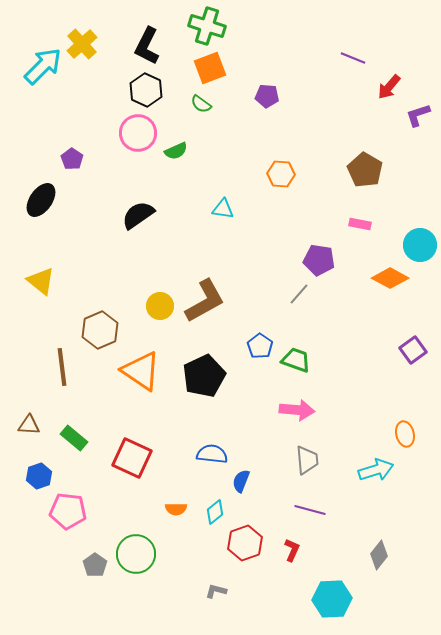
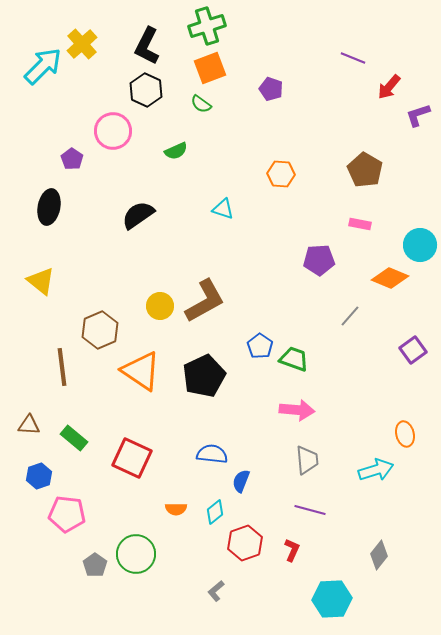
green cross at (207, 26): rotated 36 degrees counterclockwise
purple pentagon at (267, 96): moved 4 px right, 7 px up; rotated 15 degrees clockwise
pink circle at (138, 133): moved 25 px left, 2 px up
black ellipse at (41, 200): moved 8 px right, 7 px down; rotated 24 degrees counterclockwise
cyan triangle at (223, 209): rotated 10 degrees clockwise
purple pentagon at (319, 260): rotated 12 degrees counterclockwise
orange diamond at (390, 278): rotated 6 degrees counterclockwise
gray line at (299, 294): moved 51 px right, 22 px down
green trapezoid at (296, 360): moved 2 px left, 1 px up
pink pentagon at (68, 511): moved 1 px left, 3 px down
gray L-shape at (216, 591): rotated 55 degrees counterclockwise
